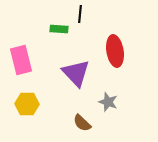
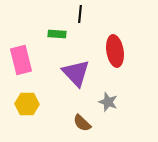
green rectangle: moved 2 px left, 5 px down
